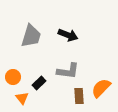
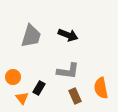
black rectangle: moved 5 px down; rotated 16 degrees counterclockwise
orange semicircle: rotated 55 degrees counterclockwise
brown rectangle: moved 4 px left; rotated 21 degrees counterclockwise
